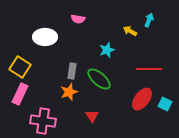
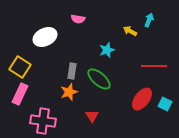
white ellipse: rotated 25 degrees counterclockwise
red line: moved 5 px right, 3 px up
